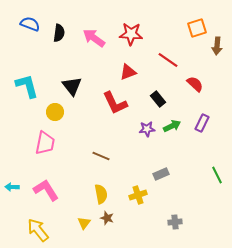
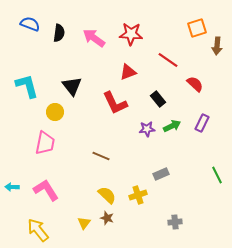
yellow semicircle: moved 6 px right, 1 px down; rotated 36 degrees counterclockwise
